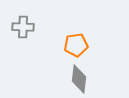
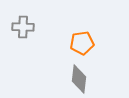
orange pentagon: moved 6 px right, 2 px up
